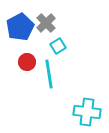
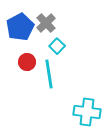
cyan square: moved 1 px left; rotated 14 degrees counterclockwise
